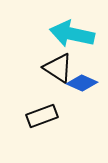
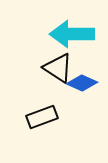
cyan arrow: rotated 12 degrees counterclockwise
black rectangle: moved 1 px down
